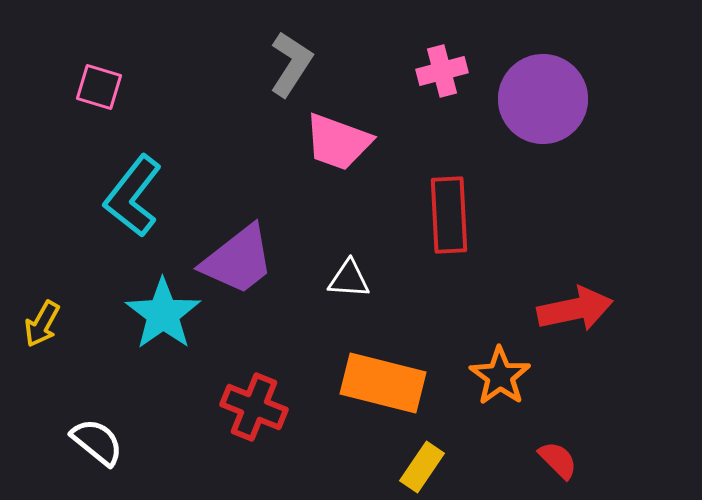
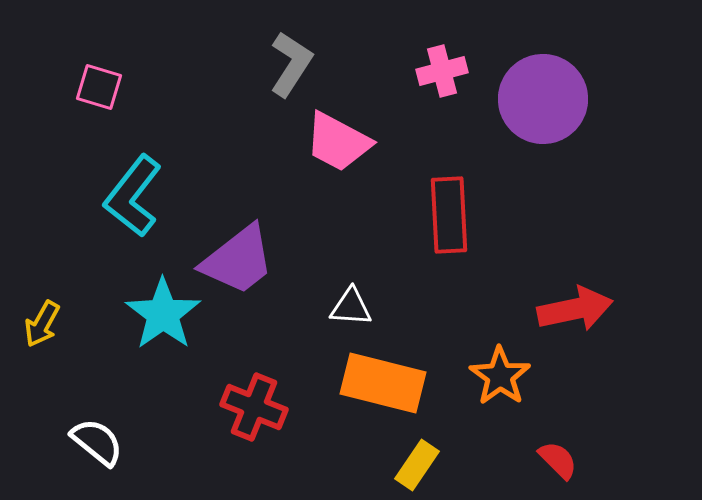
pink trapezoid: rotated 8 degrees clockwise
white triangle: moved 2 px right, 28 px down
yellow rectangle: moved 5 px left, 2 px up
